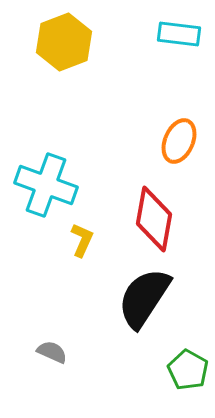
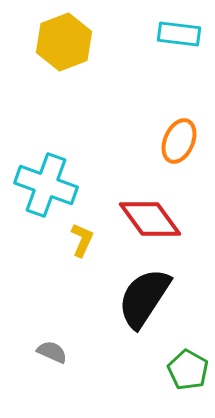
red diamond: moved 4 px left; rotated 46 degrees counterclockwise
